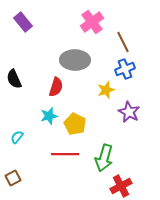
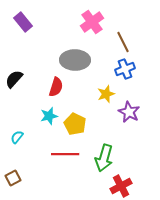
black semicircle: rotated 66 degrees clockwise
yellow star: moved 4 px down
